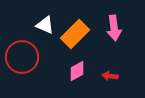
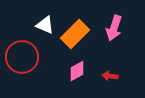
pink arrow: rotated 25 degrees clockwise
